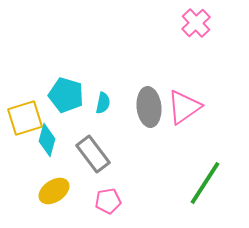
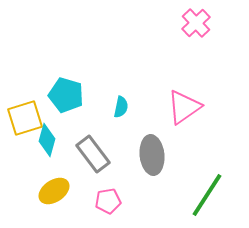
cyan semicircle: moved 18 px right, 4 px down
gray ellipse: moved 3 px right, 48 px down
green line: moved 2 px right, 12 px down
